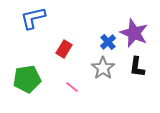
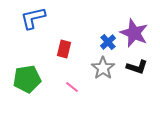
red rectangle: rotated 18 degrees counterclockwise
black L-shape: rotated 80 degrees counterclockwise
